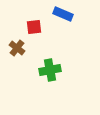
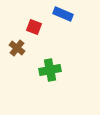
red square: rotated 28 degrees clockwise
